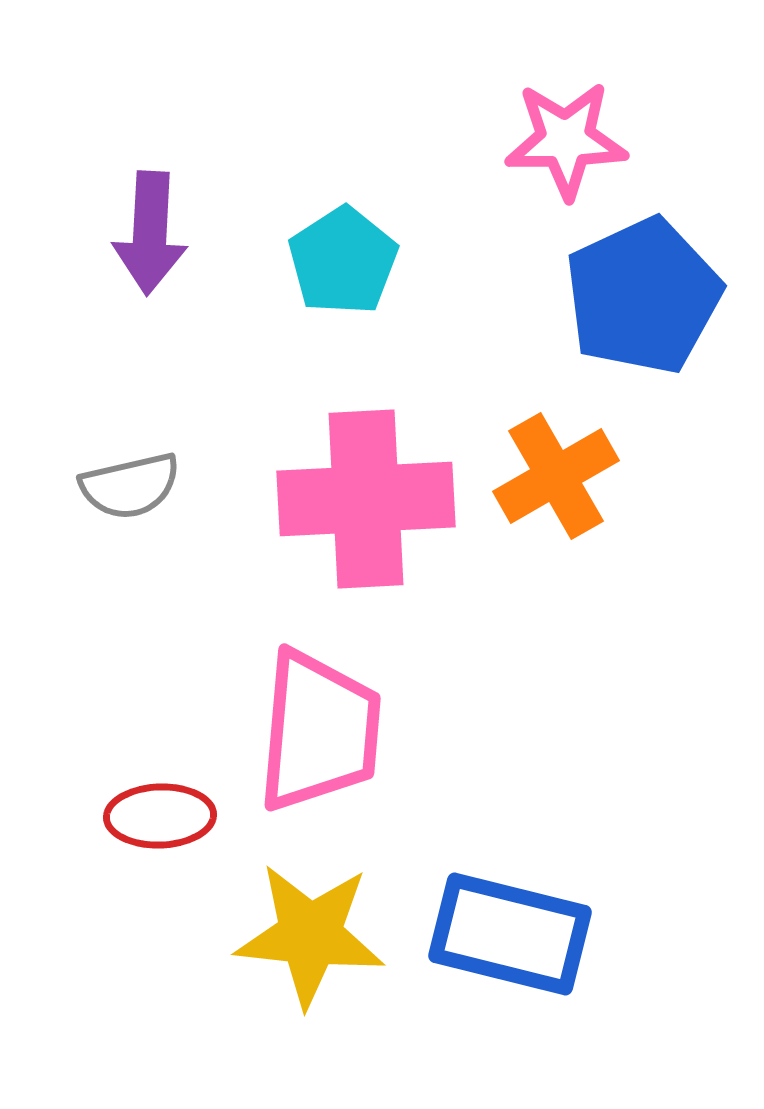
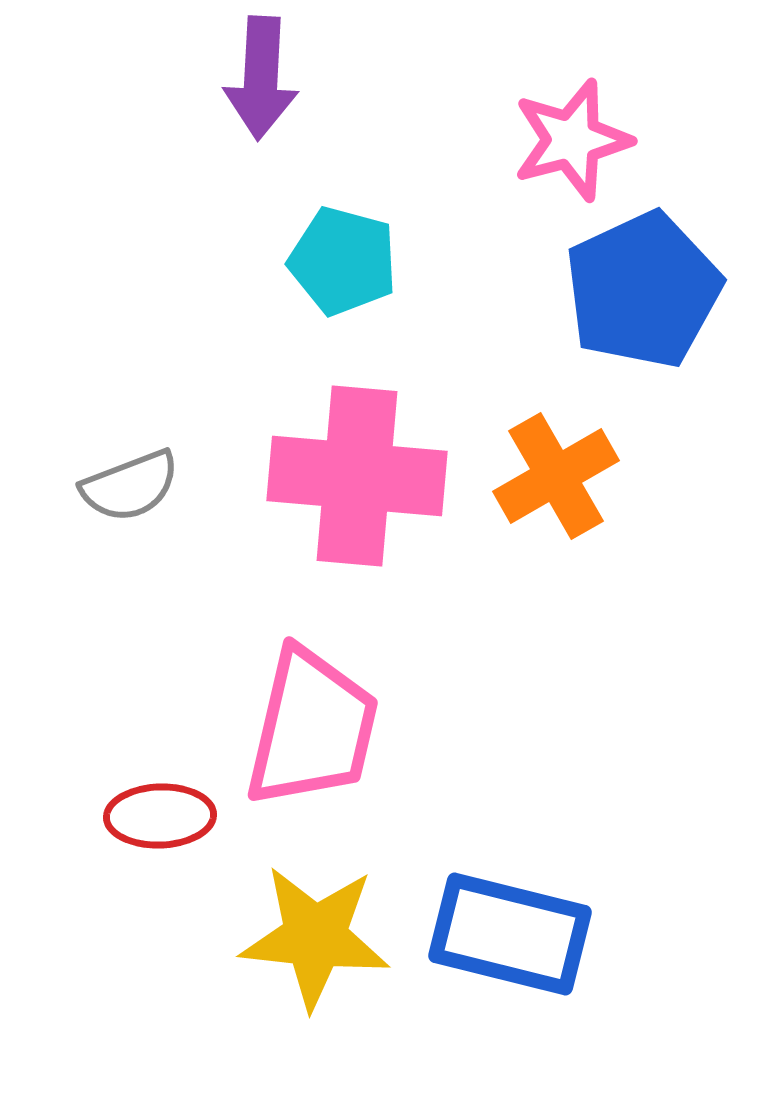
pink star: moved 6 px right; rotated 14 degrees counterclockwise
purple arrow: moved 111 px right, 155 px up
cyan pentagon: rotated 24 degrees counterclockwise
blue pentagon: moved 6 px up
gray semicircle: rotated 8 degrees counterclockwise
pink cross: moved 9 px left, 23 px up; rotated 8 degrees clockwise
pink trapezoid: moved 7 px left, 3 px up; rotated 8 degrees clockwise
yellow star: moved 5 px right, 2 px down
